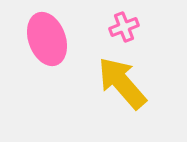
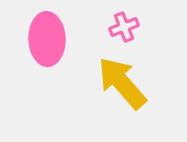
pink ellipse: rotated 18 degrees clockwise
